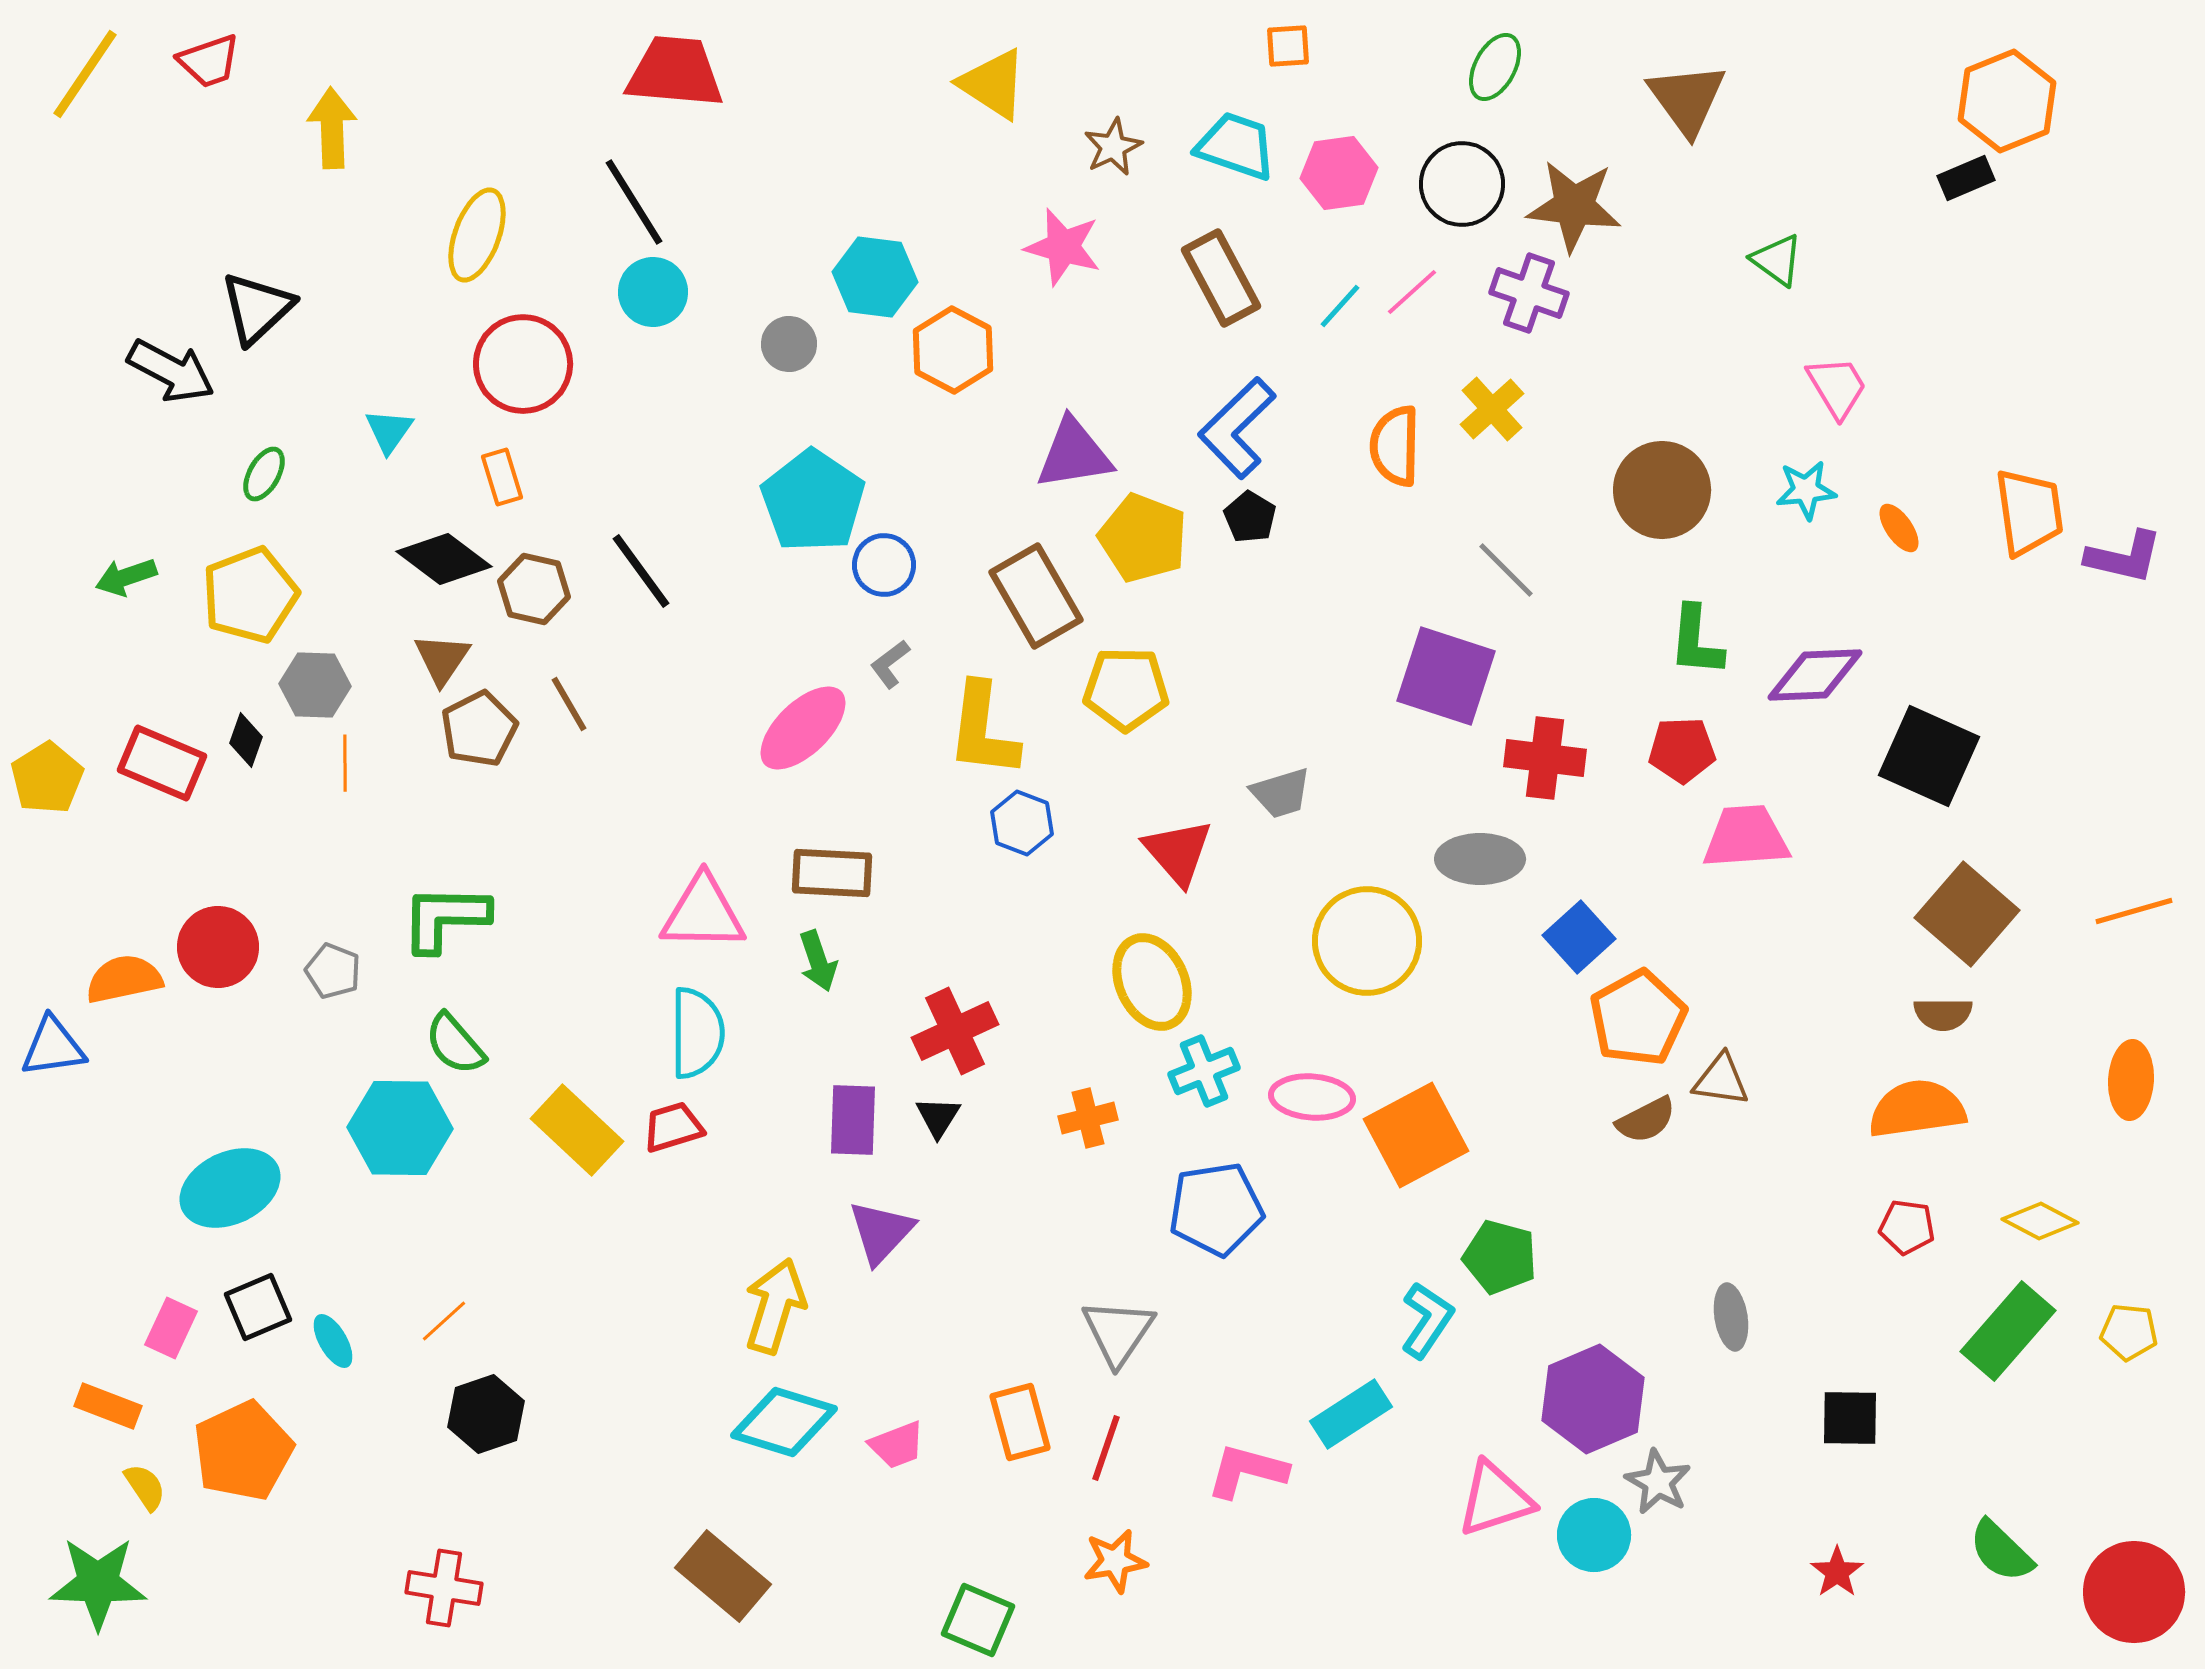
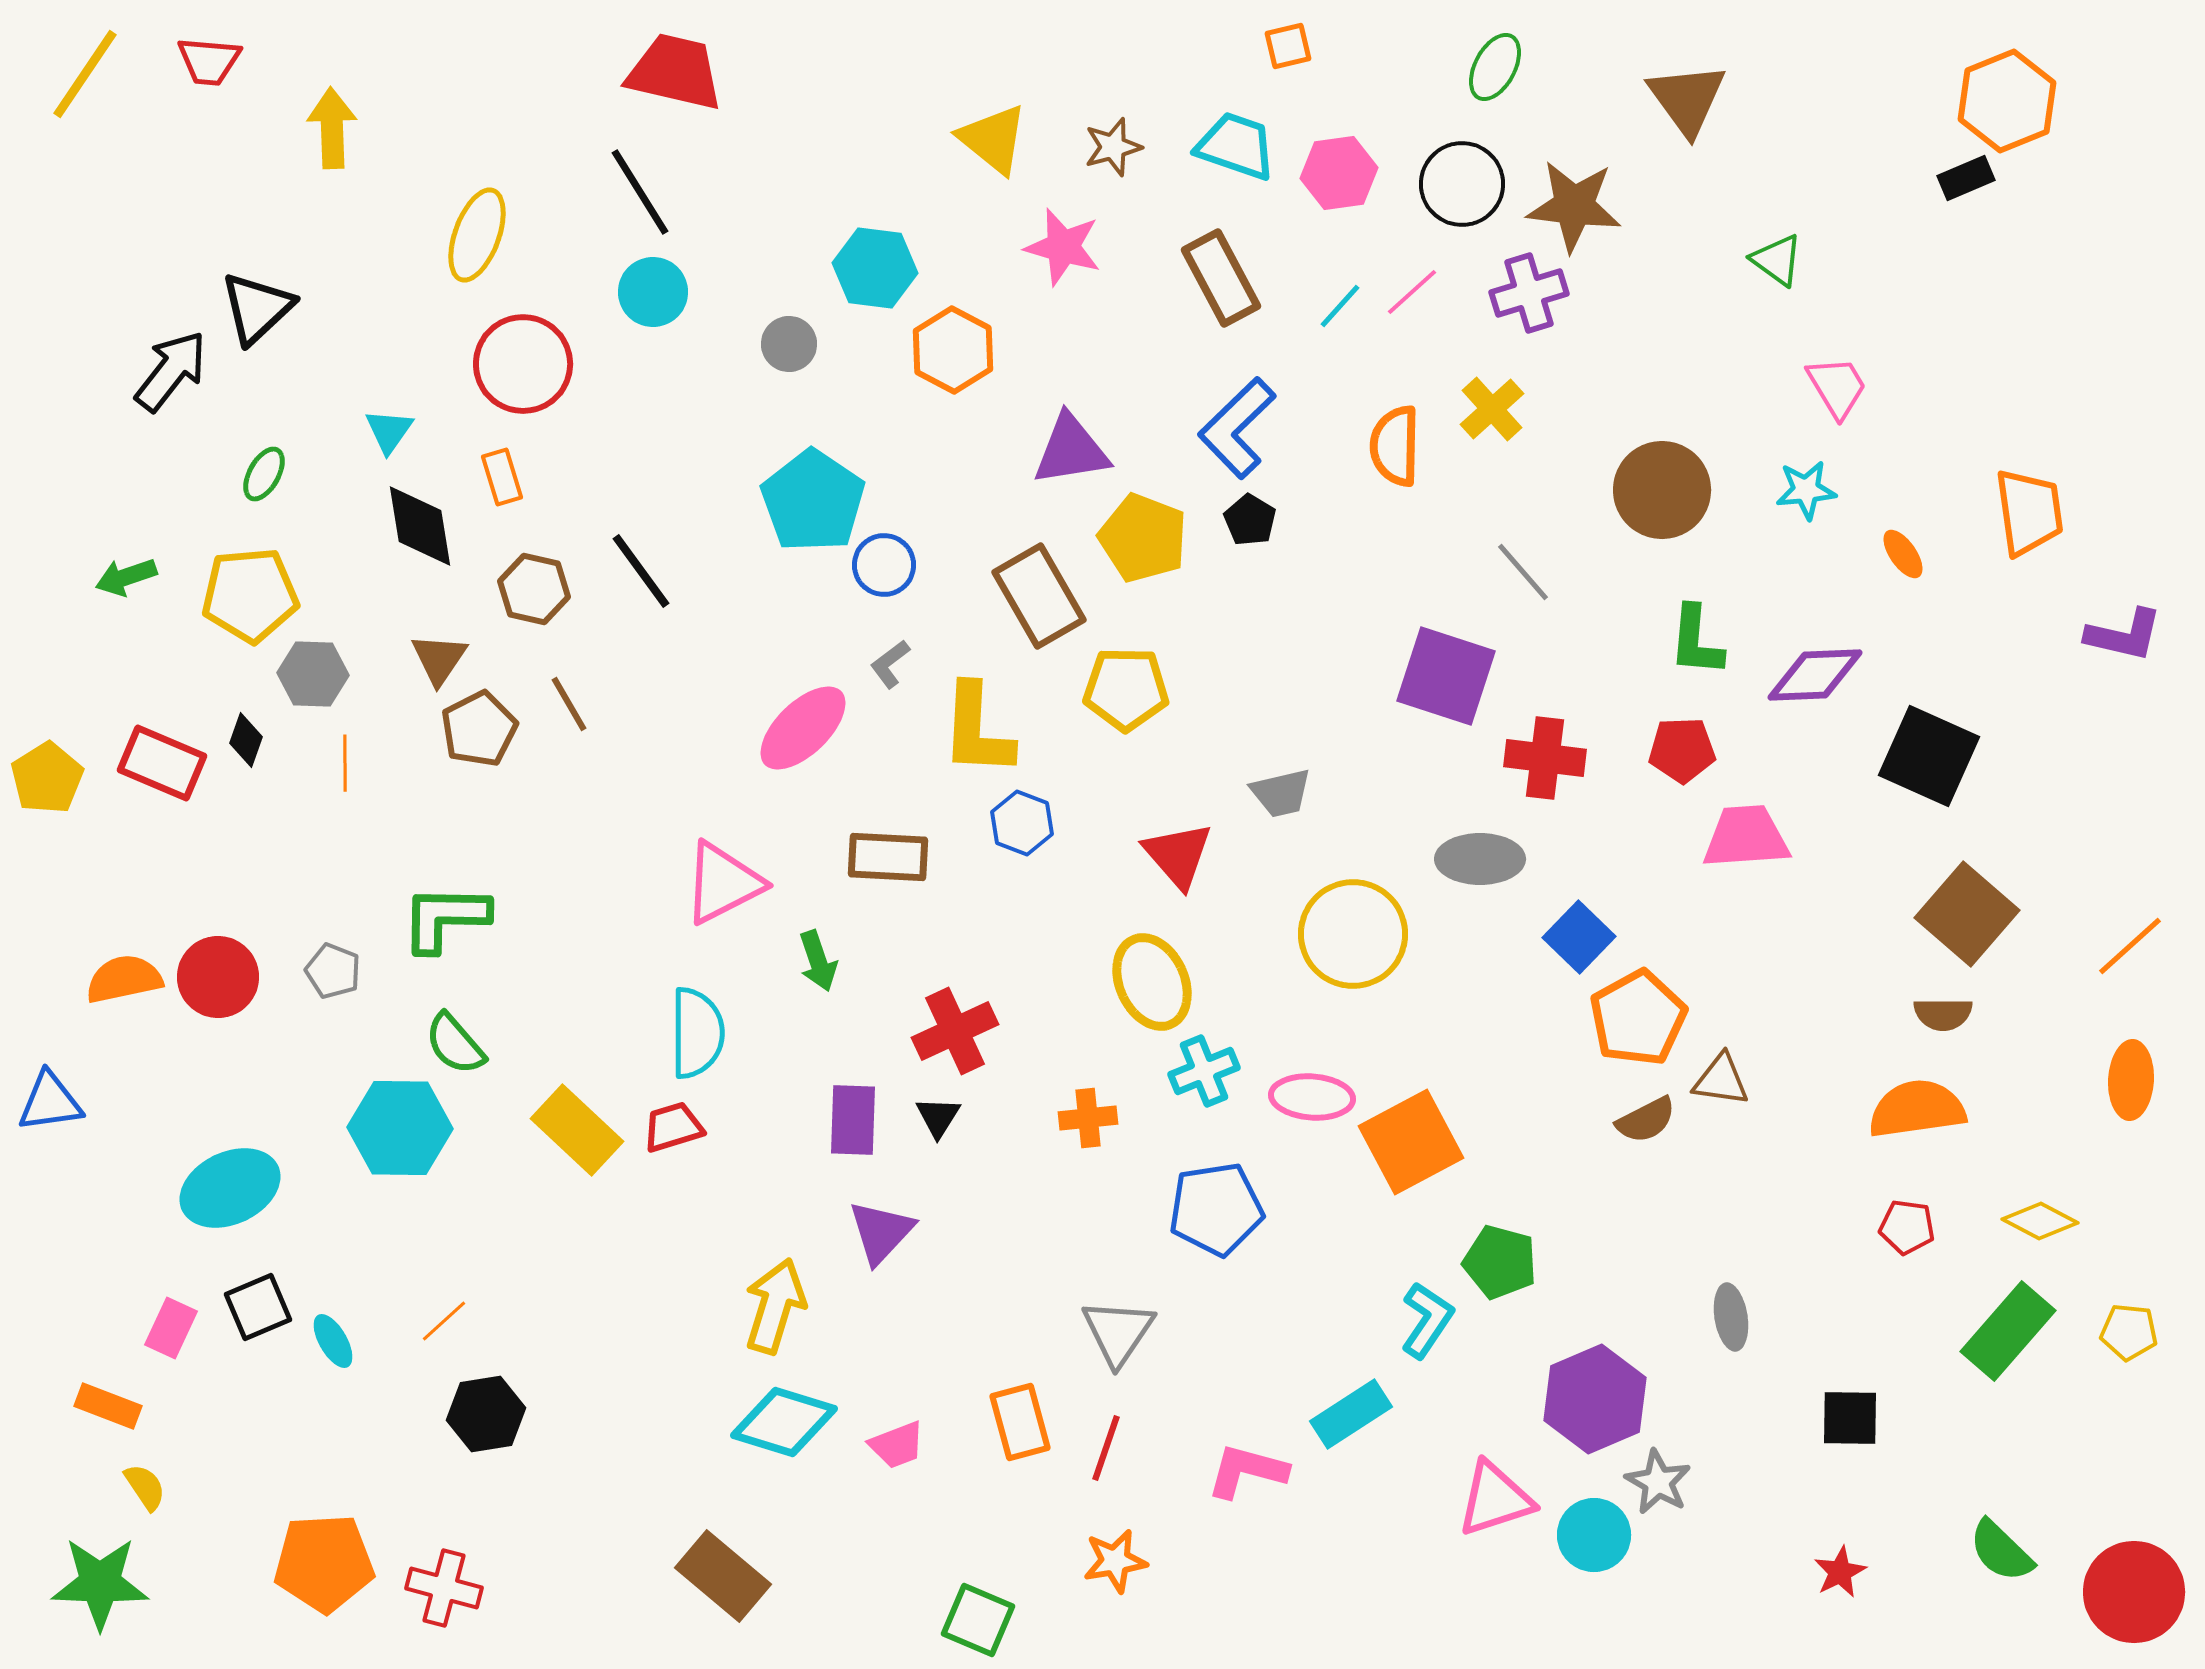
orange square at (1288, 46): rotated 9 degrees counterclockwise
red trapezoid at (209, 61): rotated 24 degrees clockwise
red trapezoid at (675, 72): rotated 8 degrees clockwise
yellow triangle at (993, 84): moved 55 px down; rotated 6 degrees clockwise
brown star at (1113, 147): rotated 10 degrees clockwise
black line at (634, 202): moved 6 px right, 10 px up
cyan hexagon at (875, 277): moved 9 px up
purple cross at (1529, 293): rotated 36 degrees counterclockwise
black arrow at (171, 371): rotated 80 degrees counterclockwise
purple triangle at (1074, 454): moved 3 px left, 4 px up
black pentagon at (1250, 517): moved 3 px down
orange ellipse at (1899, 528): moved 4 px right, 26 px down
purple L-shape at (2124, 557): moved 78 px down
black diamond at (444, 559): moved 24 px left, 33 px up; rotated 44 degrees clockwise
gray line at (1506, 570): moved 17 px right, 2 px down; rotated 4 degrees clockwise
yellow pentagon at (250, 595): rotated 16 degrees clockwise
brown rectangle at (1036, 596): moved 3 px right
brown triangle at (442, 659): moved 3 px left
gray hexagon at (315, 685): moved 2 px left, 11 px up
yellow L-shape at (983, 730): moved 6 px left; rotated 4 degrees counterclockwise
gray trapezoid at (1281, 793): rotated 4 degrees clockwise
red triangle at (1178, 852): moved 3 px down
brown rectangle at (832, 873): moved 56 px right, 16 px up
orange line at (2134, 911): moved 4 px left, 35 px down; rotated 26 degrees counterclockwise
pink triangle at (703, 913): moved 20 px right, 30 px up; rotated 28 degrees counterclockwise
blue square at (1579, 937): rotated 4 degrees counterclockwise
yellow circle at (1367, 941): moved 14 px left, 7 px up
red circle at (218, 947): moved 30 px down
blue triangle at (53, 1047): moved 3 px left, 55 px down
orange cross at (1088, 1118): rotated 8 degrees clockwise
orange square at (1416, 1135): moved 5 px left, 7 px down
green pentagon at (1500, 1257): moved 5 px down
purple hexagon at (1593, 1399): moved 2 px right
black hexagon at (486, 1414): rotated 10 degrees clockwise
orange pentagon at (243, 1451): moved 81 px right, 112 px down; rotated 22 degrees clockwise
red star at (1837, 1572): moved 3 px right; rotated 8 degrees clockwise
green star at (98, 1583): moved 2 px right
red cross at (444, 1588): rotated 6 degrees clockwise
